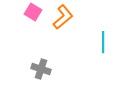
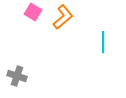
gray cross: moved 24 px left, 7 px down
